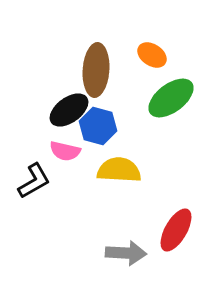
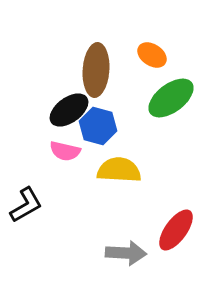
black L-shape: moved 8 px left, 24 px down
red ellipse: rotated 6 degrees clockwise
